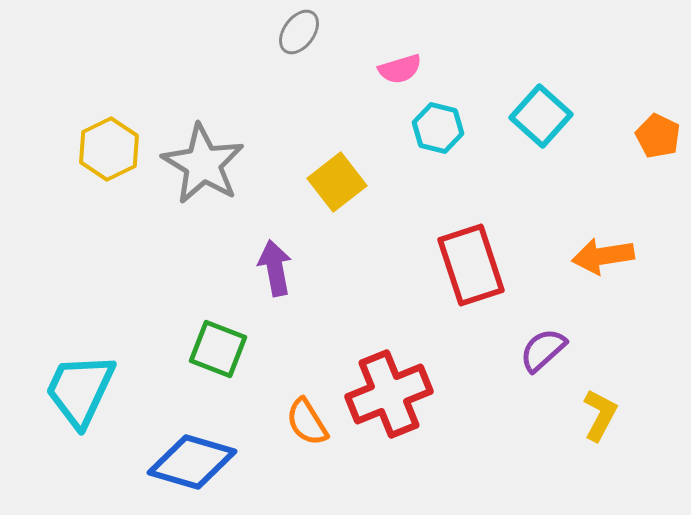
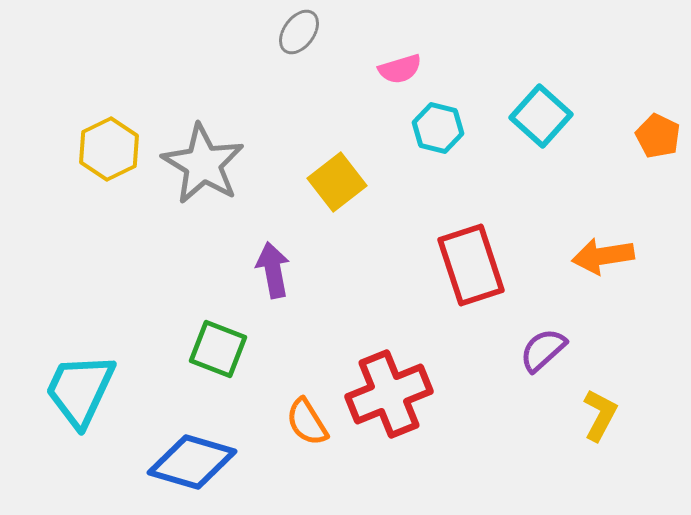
purple arrow: moved 2 px left, 2 px down
